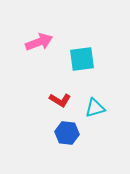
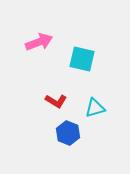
cyan square: rotated 20 degrees clockwise
red L-shape: moved 4 px left, 1 px down
blue hexagon: moved 1 px right; rotated 15 degrees clockwise
